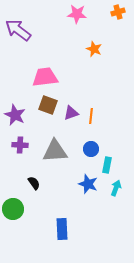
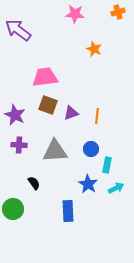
pink star: moved 2 px left
orange line: moved 6 px right
purple cross: moved 1 px left
blue star: rotated 12 degrees clockwise
cyan arrow: rotated 42 degrees clockwise
blue rectangle: moved 6 px right, 18 px up
